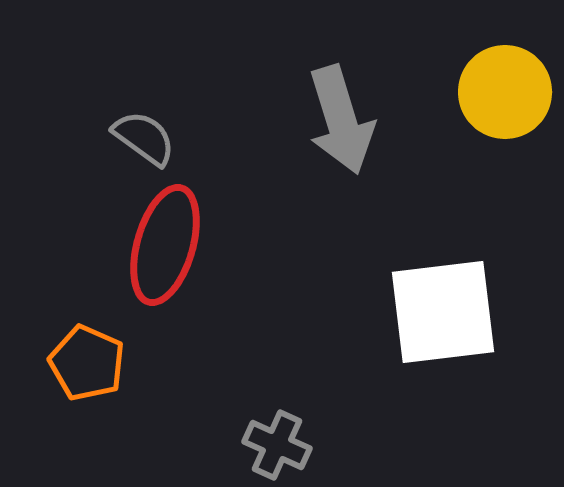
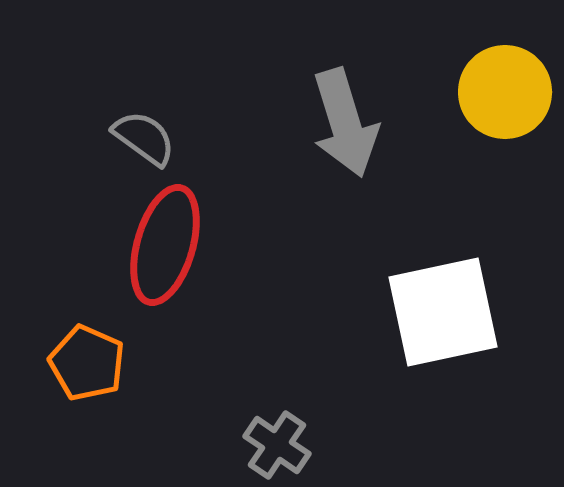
gray arrow: moved 4 px right, 3 px down
white square: rotated 5 degrees counterclockwise
gray cross: rotated 10 degrees clockwise
